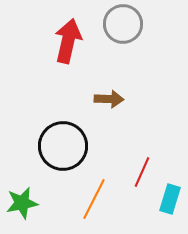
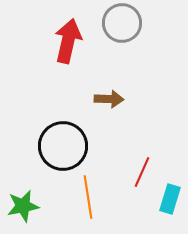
gray circle: moved 1 px left, 1 px up
orange line: moved 6 px left, 2 px up; rotated 36 degrees counterclockwise
green star: moved 1 px right, 3 px down
